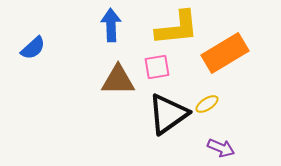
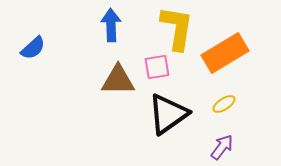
yellow L-shape: rotated 75 degrees counterclockwise
yellow ellipse: moved 17 px right
purple arrow: moved 1 px right, 1 px up; rotated 76 degrees counterclockwise
